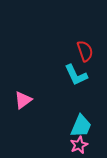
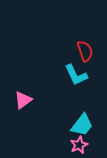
cyan trapezoid: moved 1 px right, 1 px up; rotated 15 degrees clockwise
